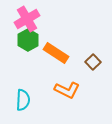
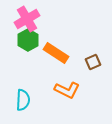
brown square: rotated 21 degrees clockwise
